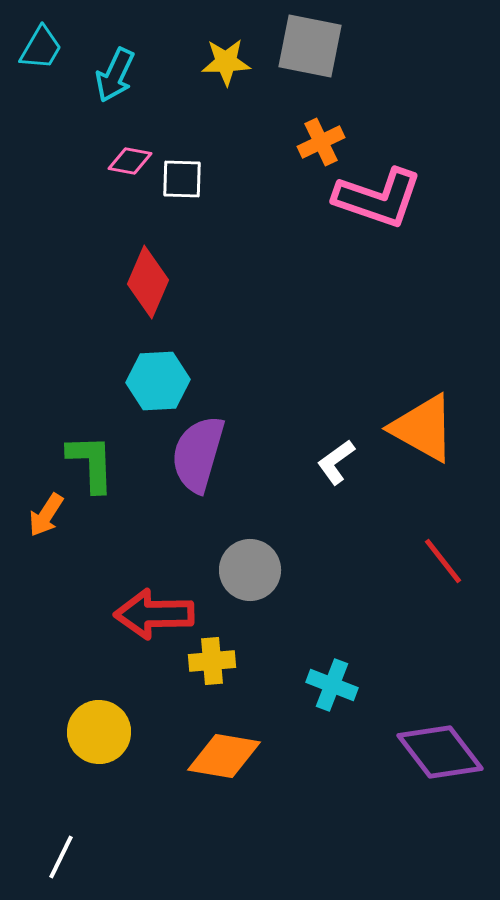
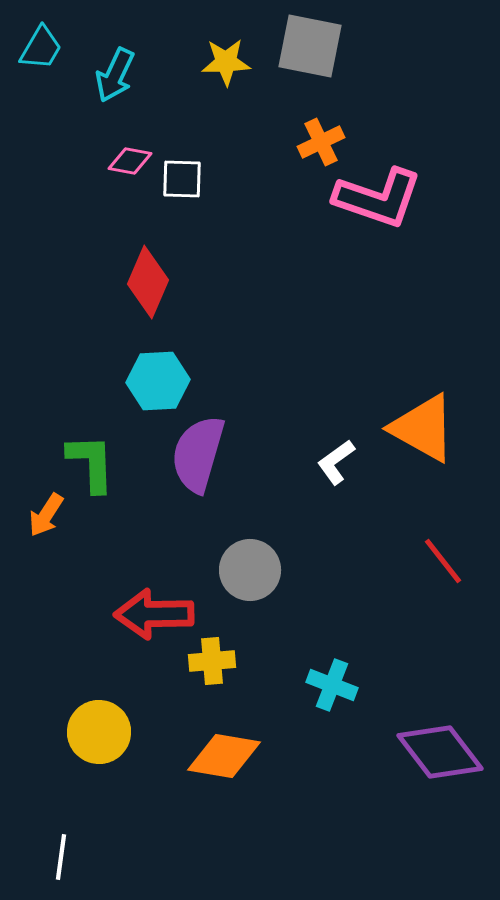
white line: rotated 18 degrees counterclockwise
